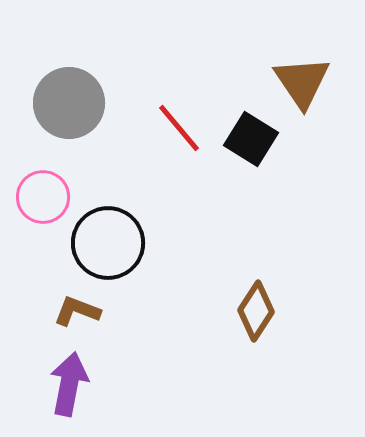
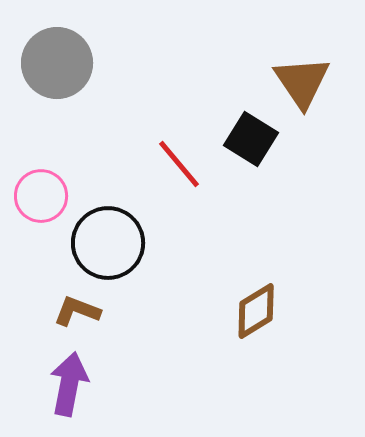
gray circle: moved 12 px left, 40 px up
red line: moved 36 px down
pink circle: moved 2 px left, 1 px up
brown diamond: rotated 26 degrees clockwise
